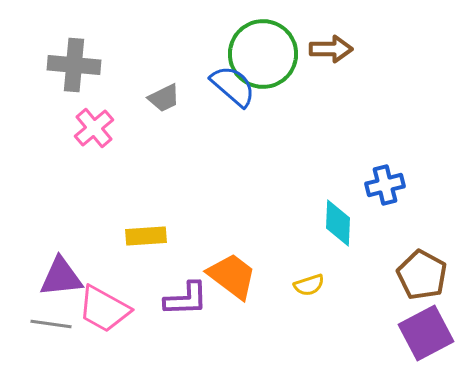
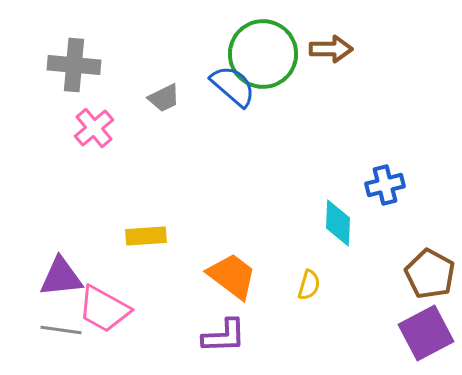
brown pentagon: moved 8 px right, 1 px up
yellow semicircle: rotated 56 degrees counterclockwise
purple L-shape: moved 38 px right, 37 px down
gray line: moved 10 px right, 6 px down
